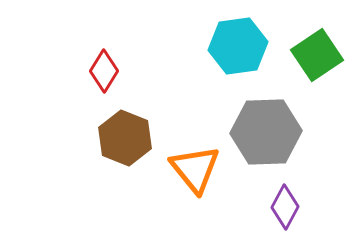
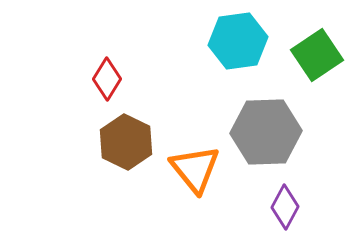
cyan hexagon: moved 5 px up
red diamond: moved 3 px right, 8 px down
brown hexagon: moved 1 px right, 4 px down; rotated 4 degrees clockwise
